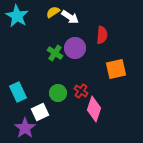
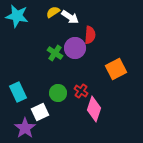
cyan star: rotated 20 degrees counterclockwise
red semicircle: moved 12 px left
orange square: rotated 15 degrees counterclockwise
